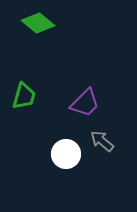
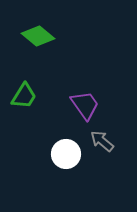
green diamond: moved 13 px down
green trapezoid: rotated 16 degrees clockwise
purple trapezoid: moved 2 px down; rotated 80 degrees counterclockwise
